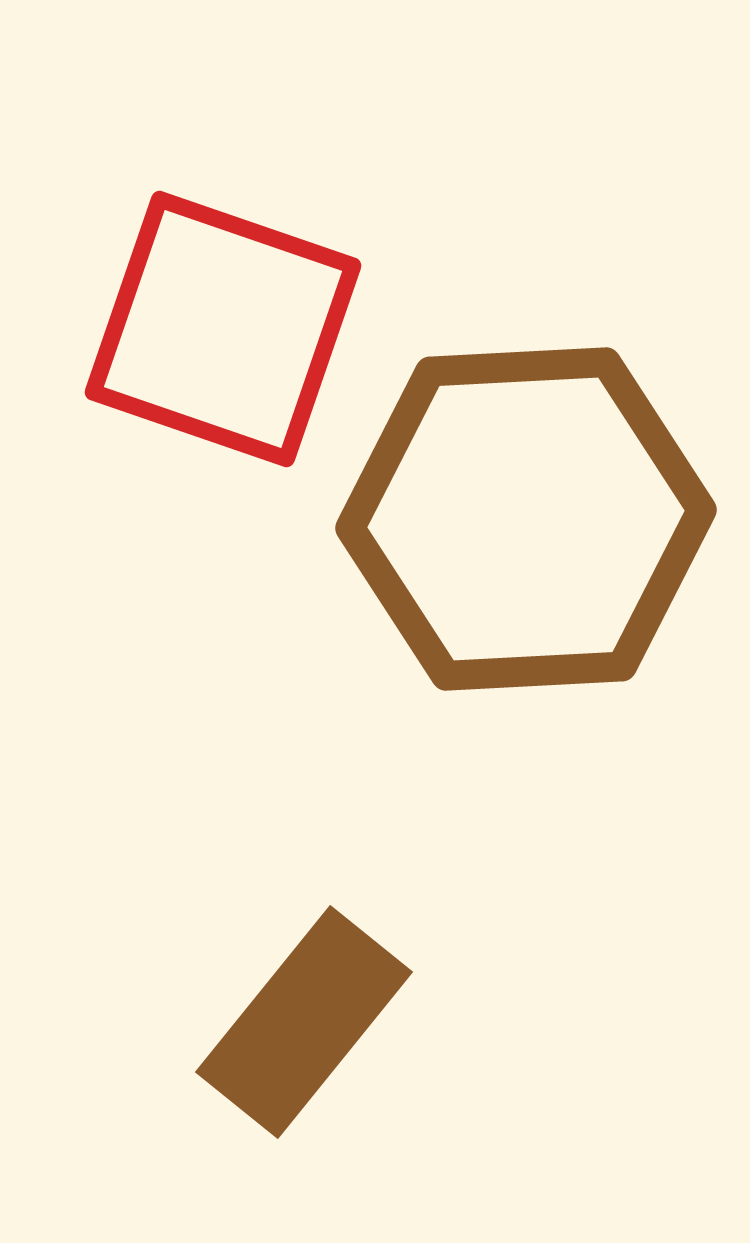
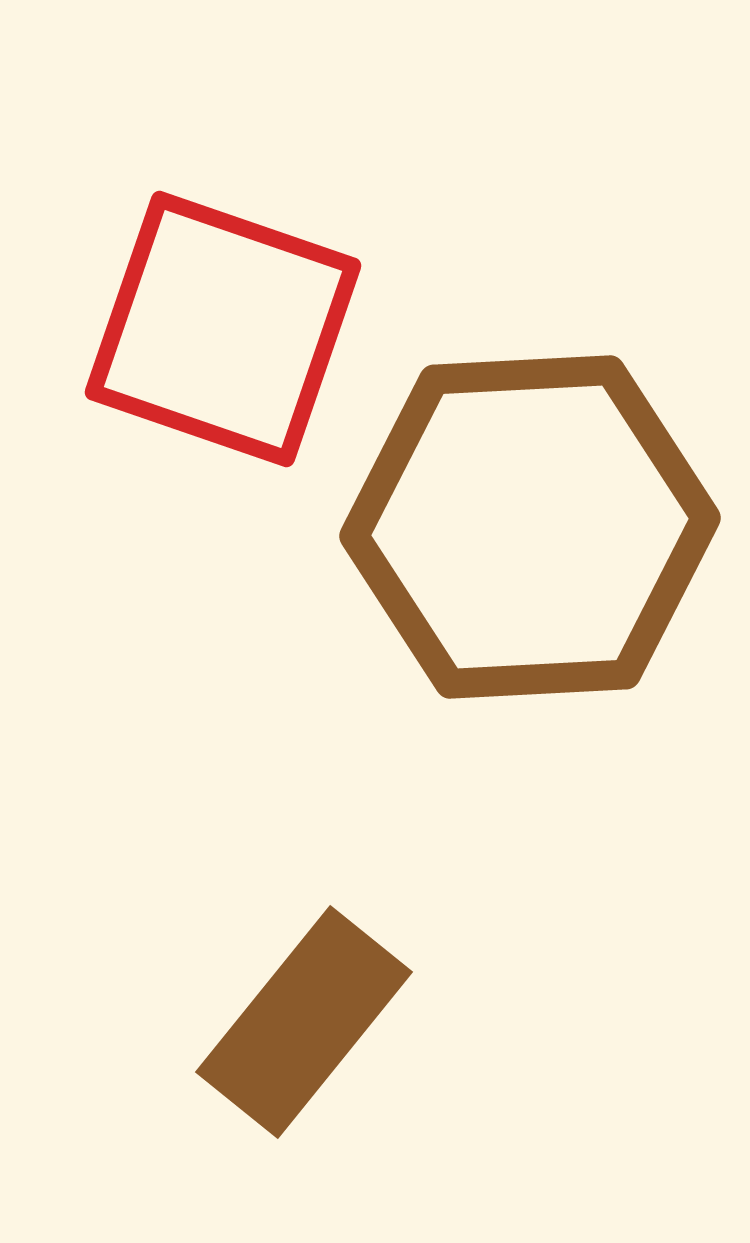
brown hexagon: moved 4 px right, 8 px down
